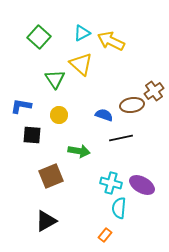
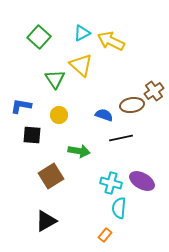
yellow triangle: moved 1 px down
brown square: rotated 10 degrees counterclockwise
purple ellipse: moved 4 px up
